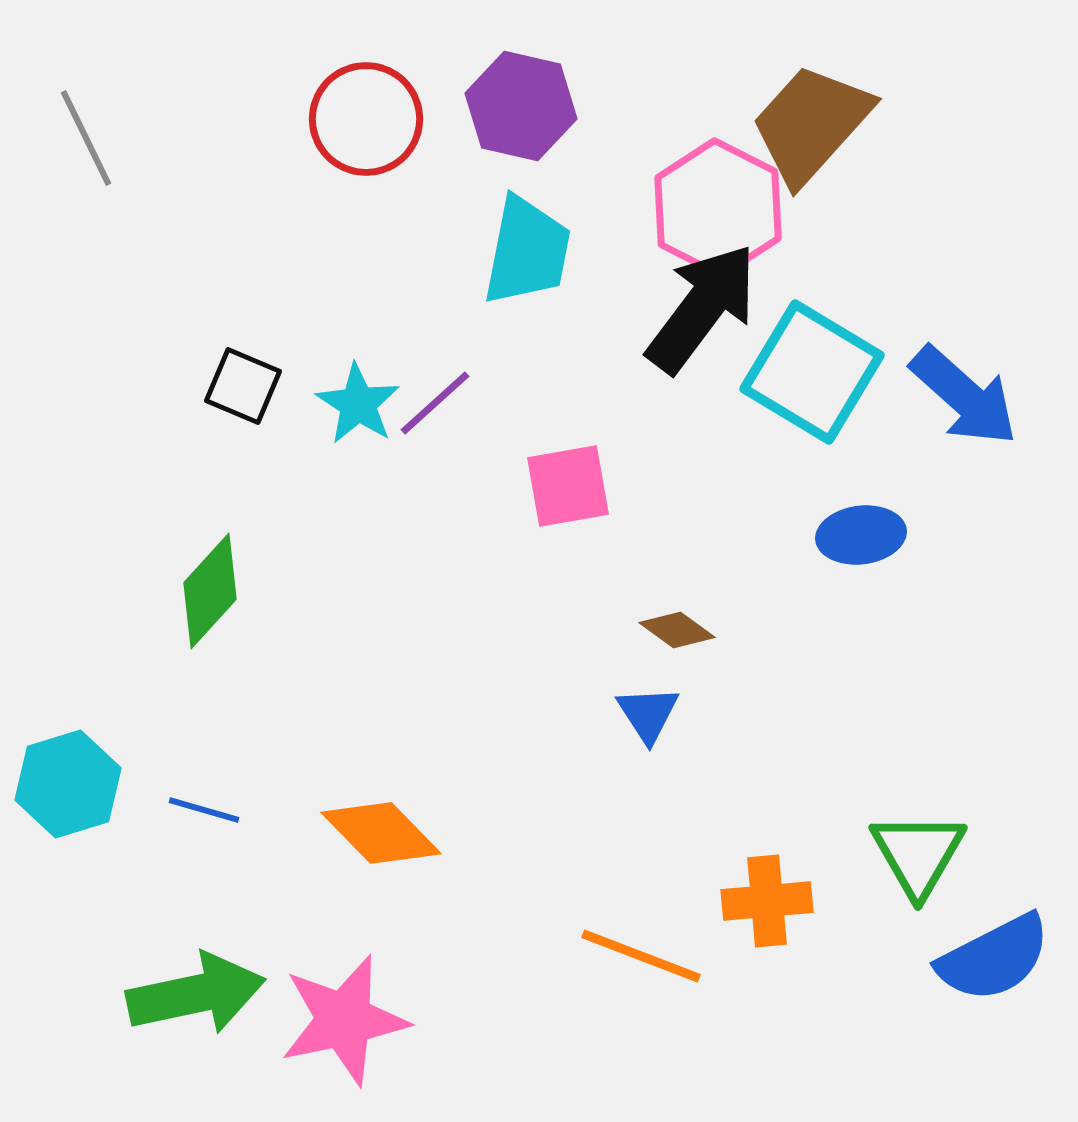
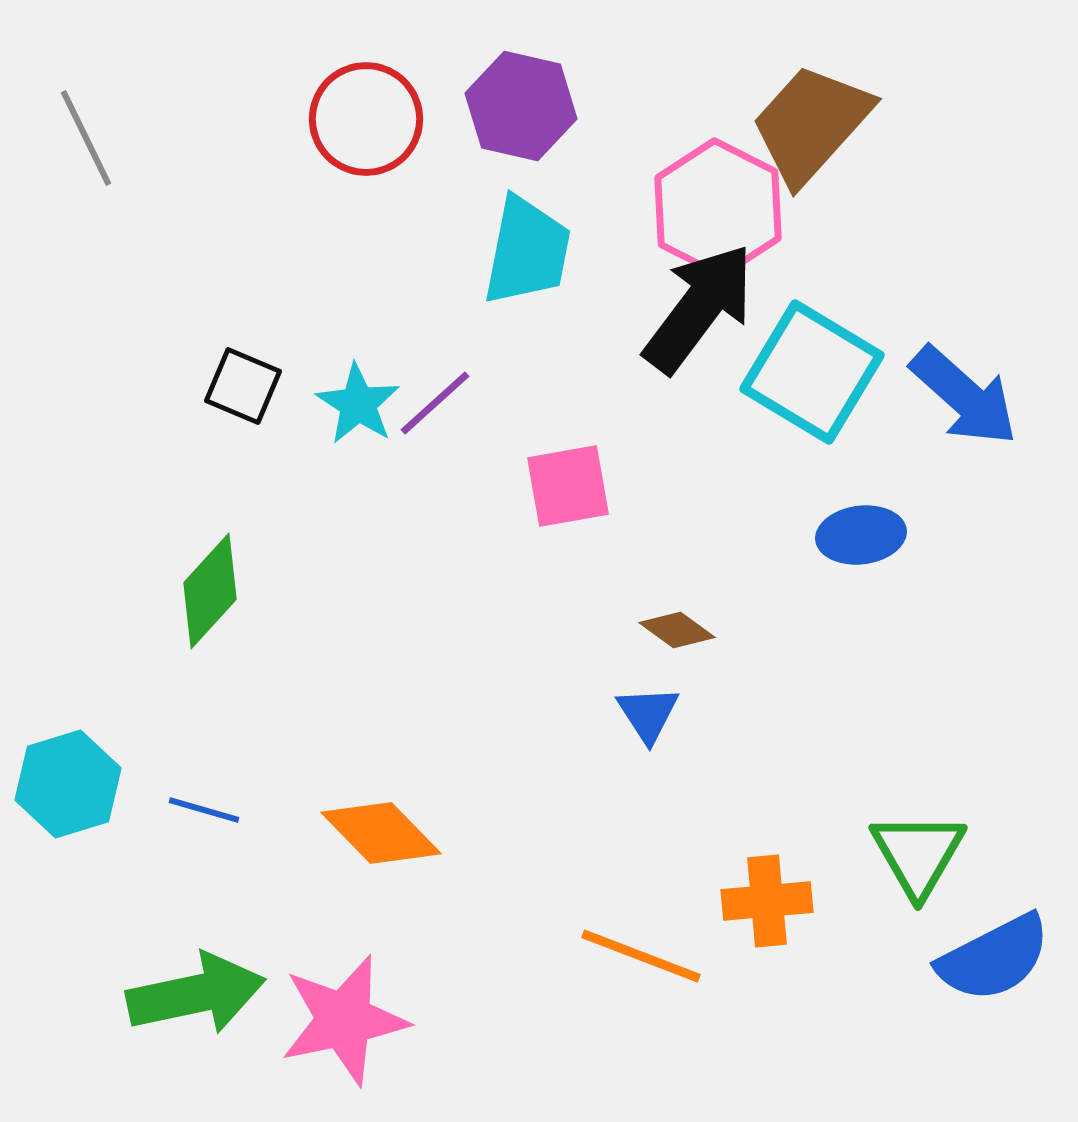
black arrow: moved 3 px left
